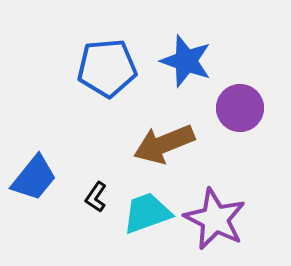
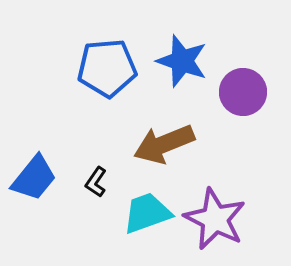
blue star: moved 4 px left
purple circle: moved 3 px right, 16 px up
black L-shape: moved 15 px up
